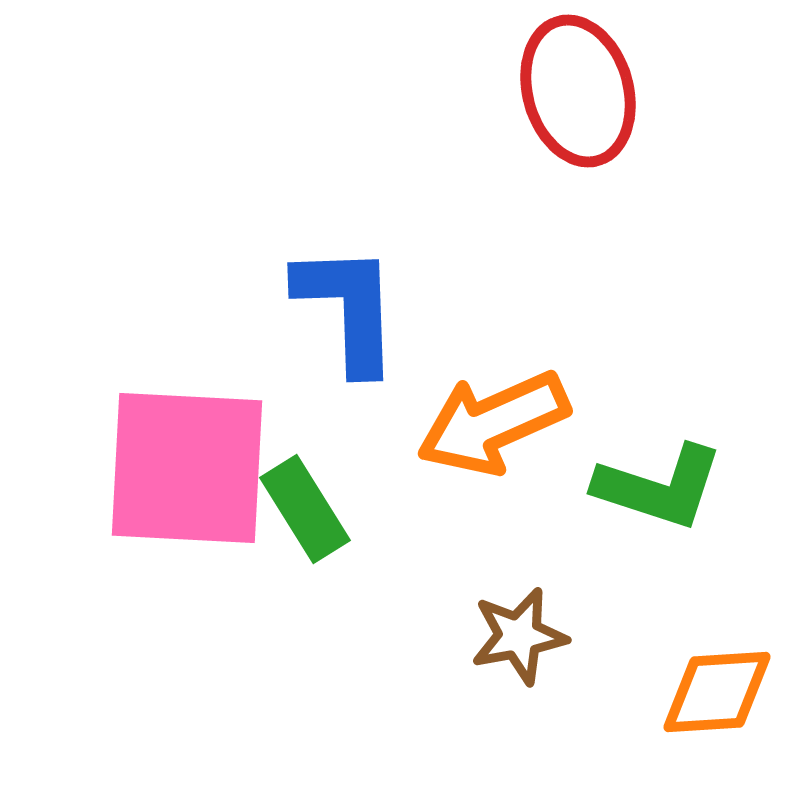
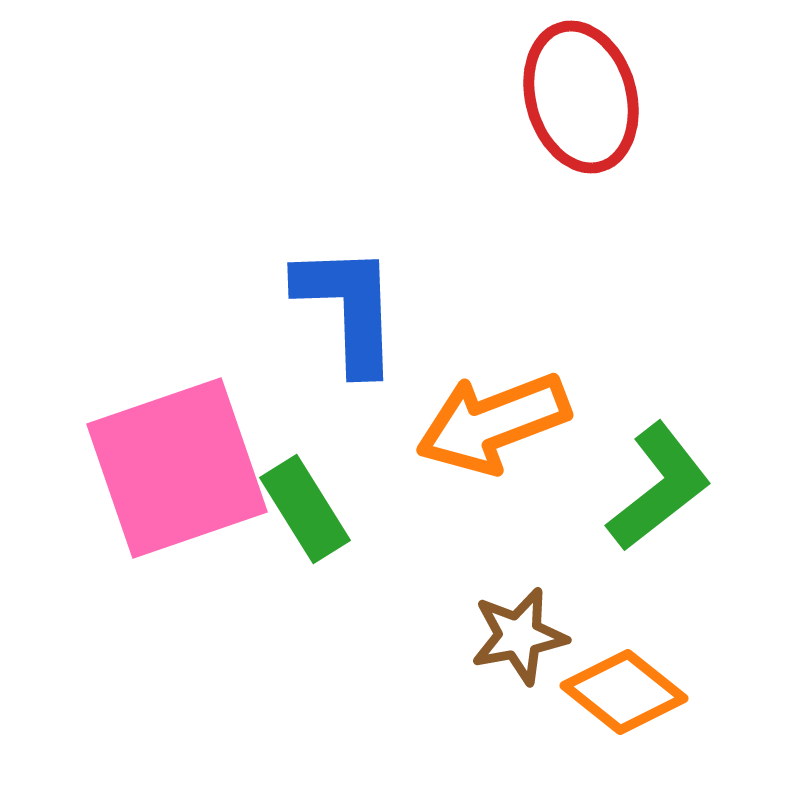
red ellipse: moved 3 px right, 6 px down
orange arrow: rotated 3 degrees clockwise
pink square: moved 10 px left; rotated 22 degrees counterclockwise
green L-shape: rotated 56 degrees counterclockwise
orange diamond: moved 93 px left; rotated 42 degrees clockwise
